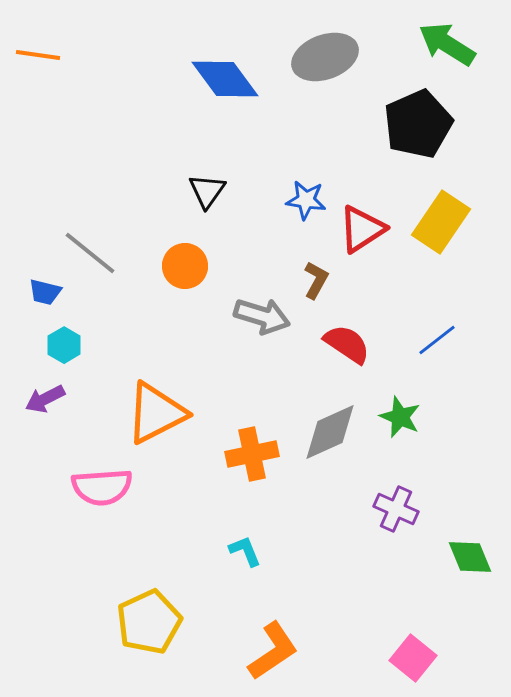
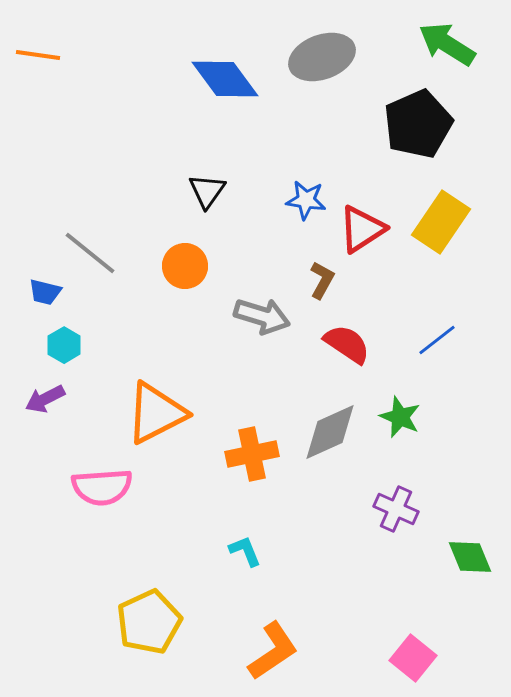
gray ellipse: moved 3 px left
brown L-shape: moved 6 px right
